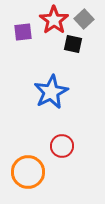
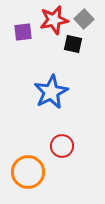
red star: rotated 24 degrees clockwise
